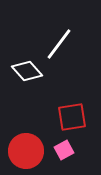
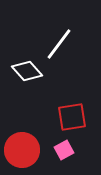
red circle: moved 4 px left, 1 px up
